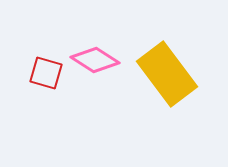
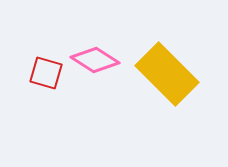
yellow rectangle: rotated 8 degrees counterclockwise
